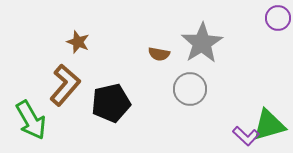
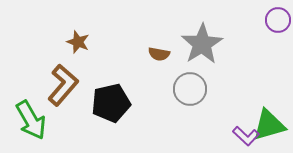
purple circle: moved 2 px down
gray star: moved 1 px down
brown L-shape: moved 2 px left
